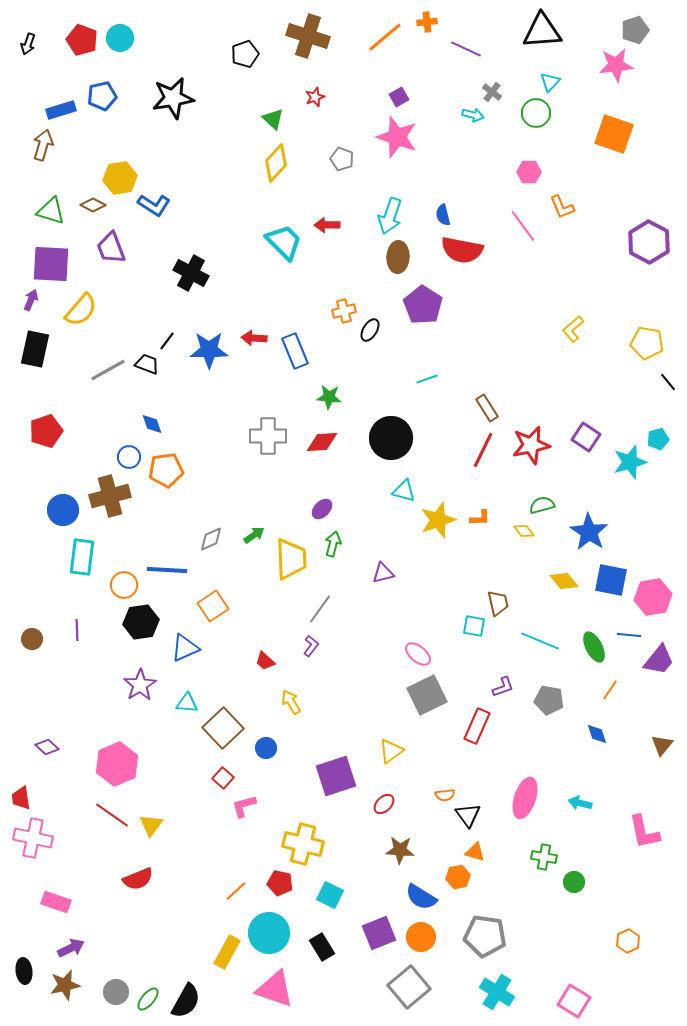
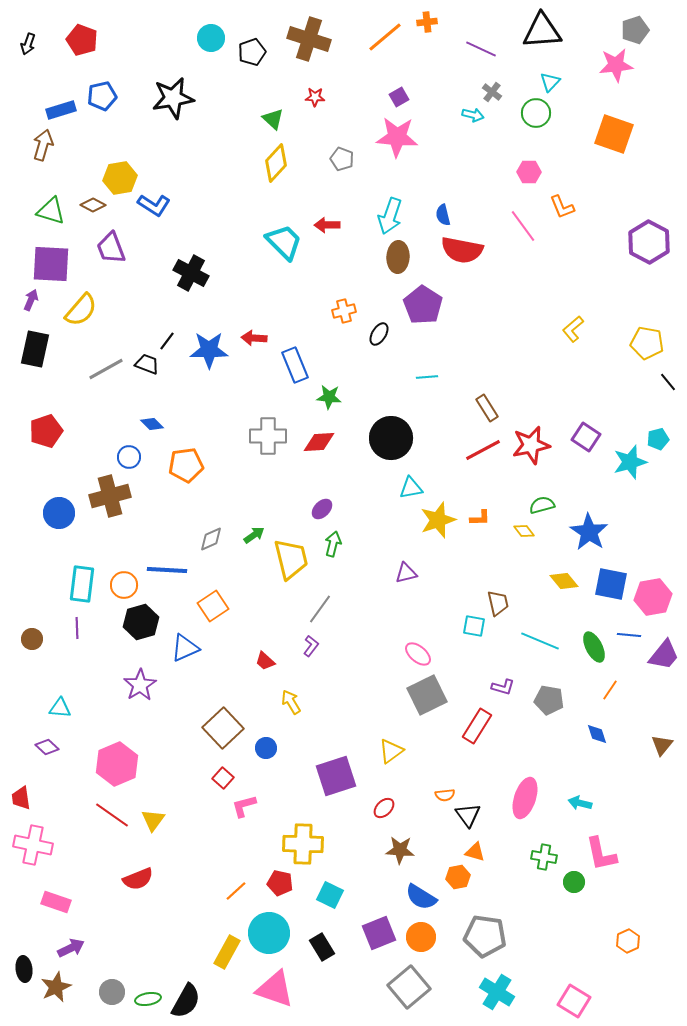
brown cross at (308, 36): moved 1 px right, 3 px down
cyan circle at (120, 38): moved 91 px right
purple line at (466, 49): moved 15 px right
black pentagon at (245, 54): moved 7 px right, 2 px up
red star at (315, 97): rotated 24 degrees clockwise
pink star at (397, 137): rotated 15 degrees counterclockwise
black ellipse at (370, 330): moved 9 px right, 4 px down
blue rectangle at (295, 351): moved 14 px down
gray line at (108, 370): moved 2 px left, 1 px up
cyan line at (427, 379): moved 2 px up; rotated 15 degrees clockwise
blue diamond at (152, 424): rotated 25 degrees counterclockwise
red diamond at (322, 442): moved 3 px left
red line at (483, 450): rotated 36 degrees clockwise
orange pentagon at (166, 470): moved 20 px right, 5 px up
cyan triangle at (404, 491): moved 7 px right, 3 px up; rotated 25 degrees counterclockwise
blue circle at (63, 510): moved 4 px left, 3 px down
cyan rectangle at (82, 557): moved 27 px down
yellow trapezoid at (291, 559): rotated 12 degrees counterclockwise
purple triangle at (383, 573): moved 23 px right
blue square at (611, 580): moved 4 px down
black hexagon at (141, 622): rotated 8 degrees counterclockwise
purple line at (77, 630): moved 2 px up
purple trapezoid at (659, 660): moved 5 px right, 5 px up
purple L-shape at (503, 687): rotated 35 degrees clockwise
cyan triangle at (187, 703): moved 127 px left, 5 px down
red rectangle at (477, 726): rotated 8 degrees clockwise
red ellipse at (384, 804): moved 4 px down
yellow triangle at (151, 825): moved 2 px right, 5 px up
pink L-shape at (644, 832): moved 43 px left, 22 px down
pink cross at (33, 838): moved 7 px down
yellow cross at (303, 844): rotated 12 degrees counterclockwise
black ellipse at (24, 971): moved 2 px up
brown star at (65, 985): moved 9 px left, 2 px down; rotated 12 degrees counterclockwise
gray circle at (116, 992): moved 4 px left
green ellipse at (148, 999): rotated 40 degrees clockwise
